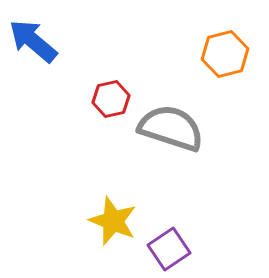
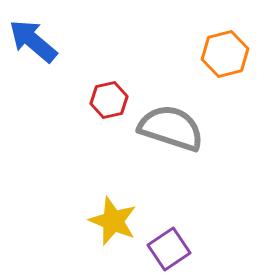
red hexagon: moved 2 px left, 1 px down
